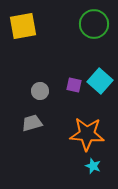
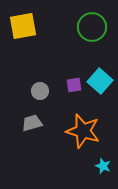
green circle: moved 2 px left, 3 px down
purple square: rotated 21 degrees counterclockwise
orange star: moved 4 px left, 3 px up; rotated 12 degrees clockwise
cyan star: moved 10 px right
